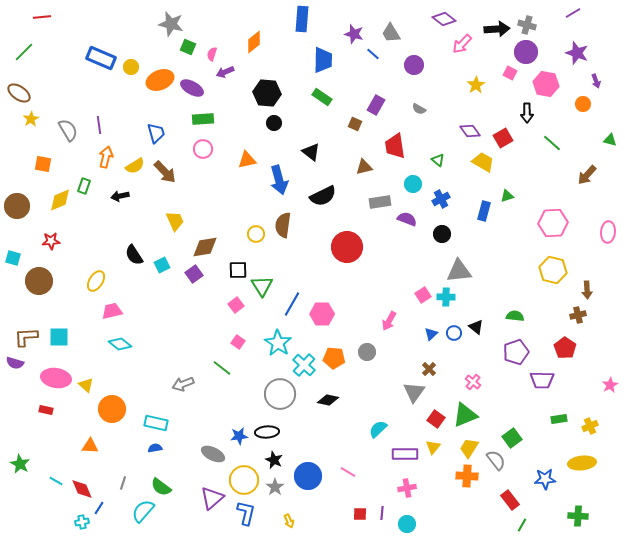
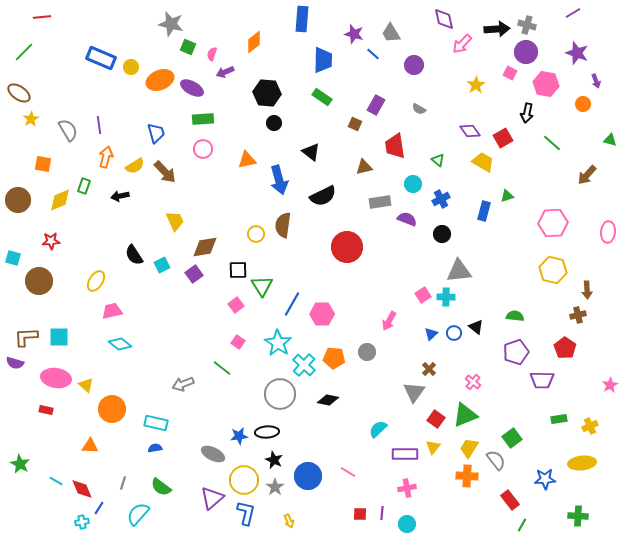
purple diamond at (444, 19): rotated 40 degrees clockwise
black arrow at (527, 113): rotated 12 degrees clockwise
brown circle at (17, 206): moved 1 px right, 6 px up
cyan semicircle at (143, 511): moved 5 px left, 3 px down
